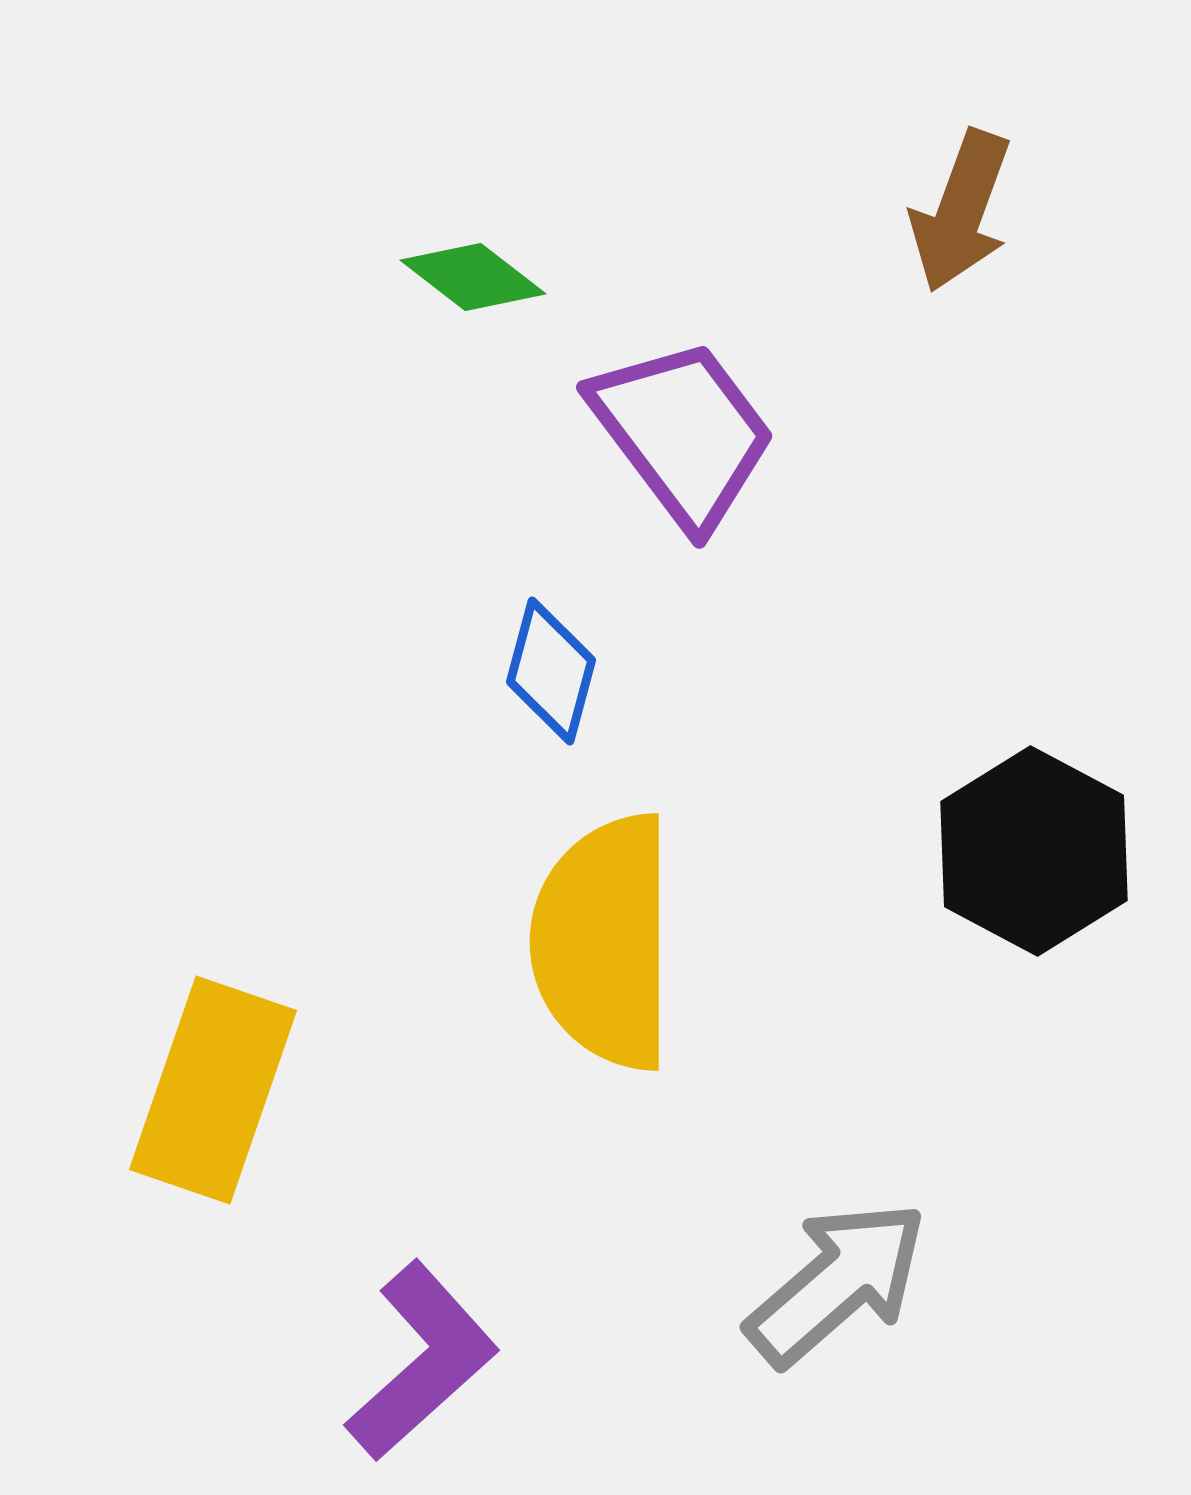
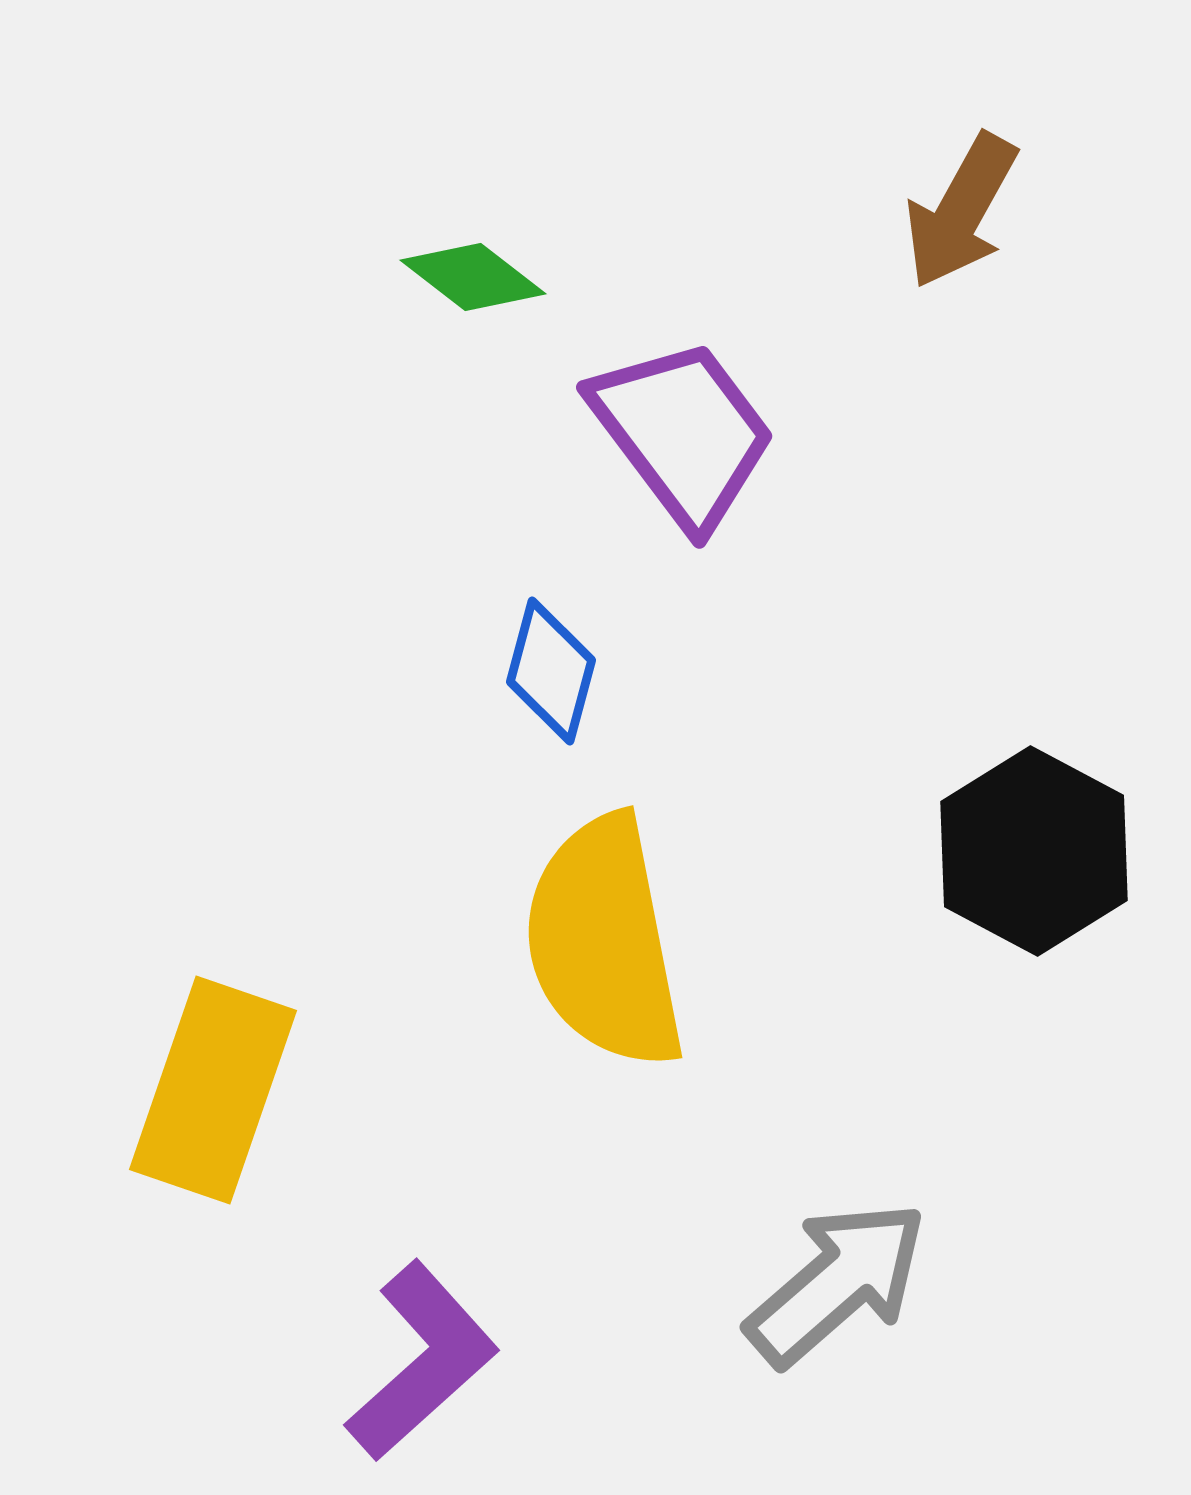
brown arrow: rotated 9 degrees clockwise
yellow semicircle: rotated 11 degrees counterclockwise
